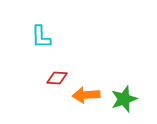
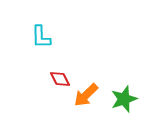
red diamond: moved 3 px right, 1 px down; rotated 60 degrees clockwise
orange arrow: rotated 40 degrees counterclockwise
